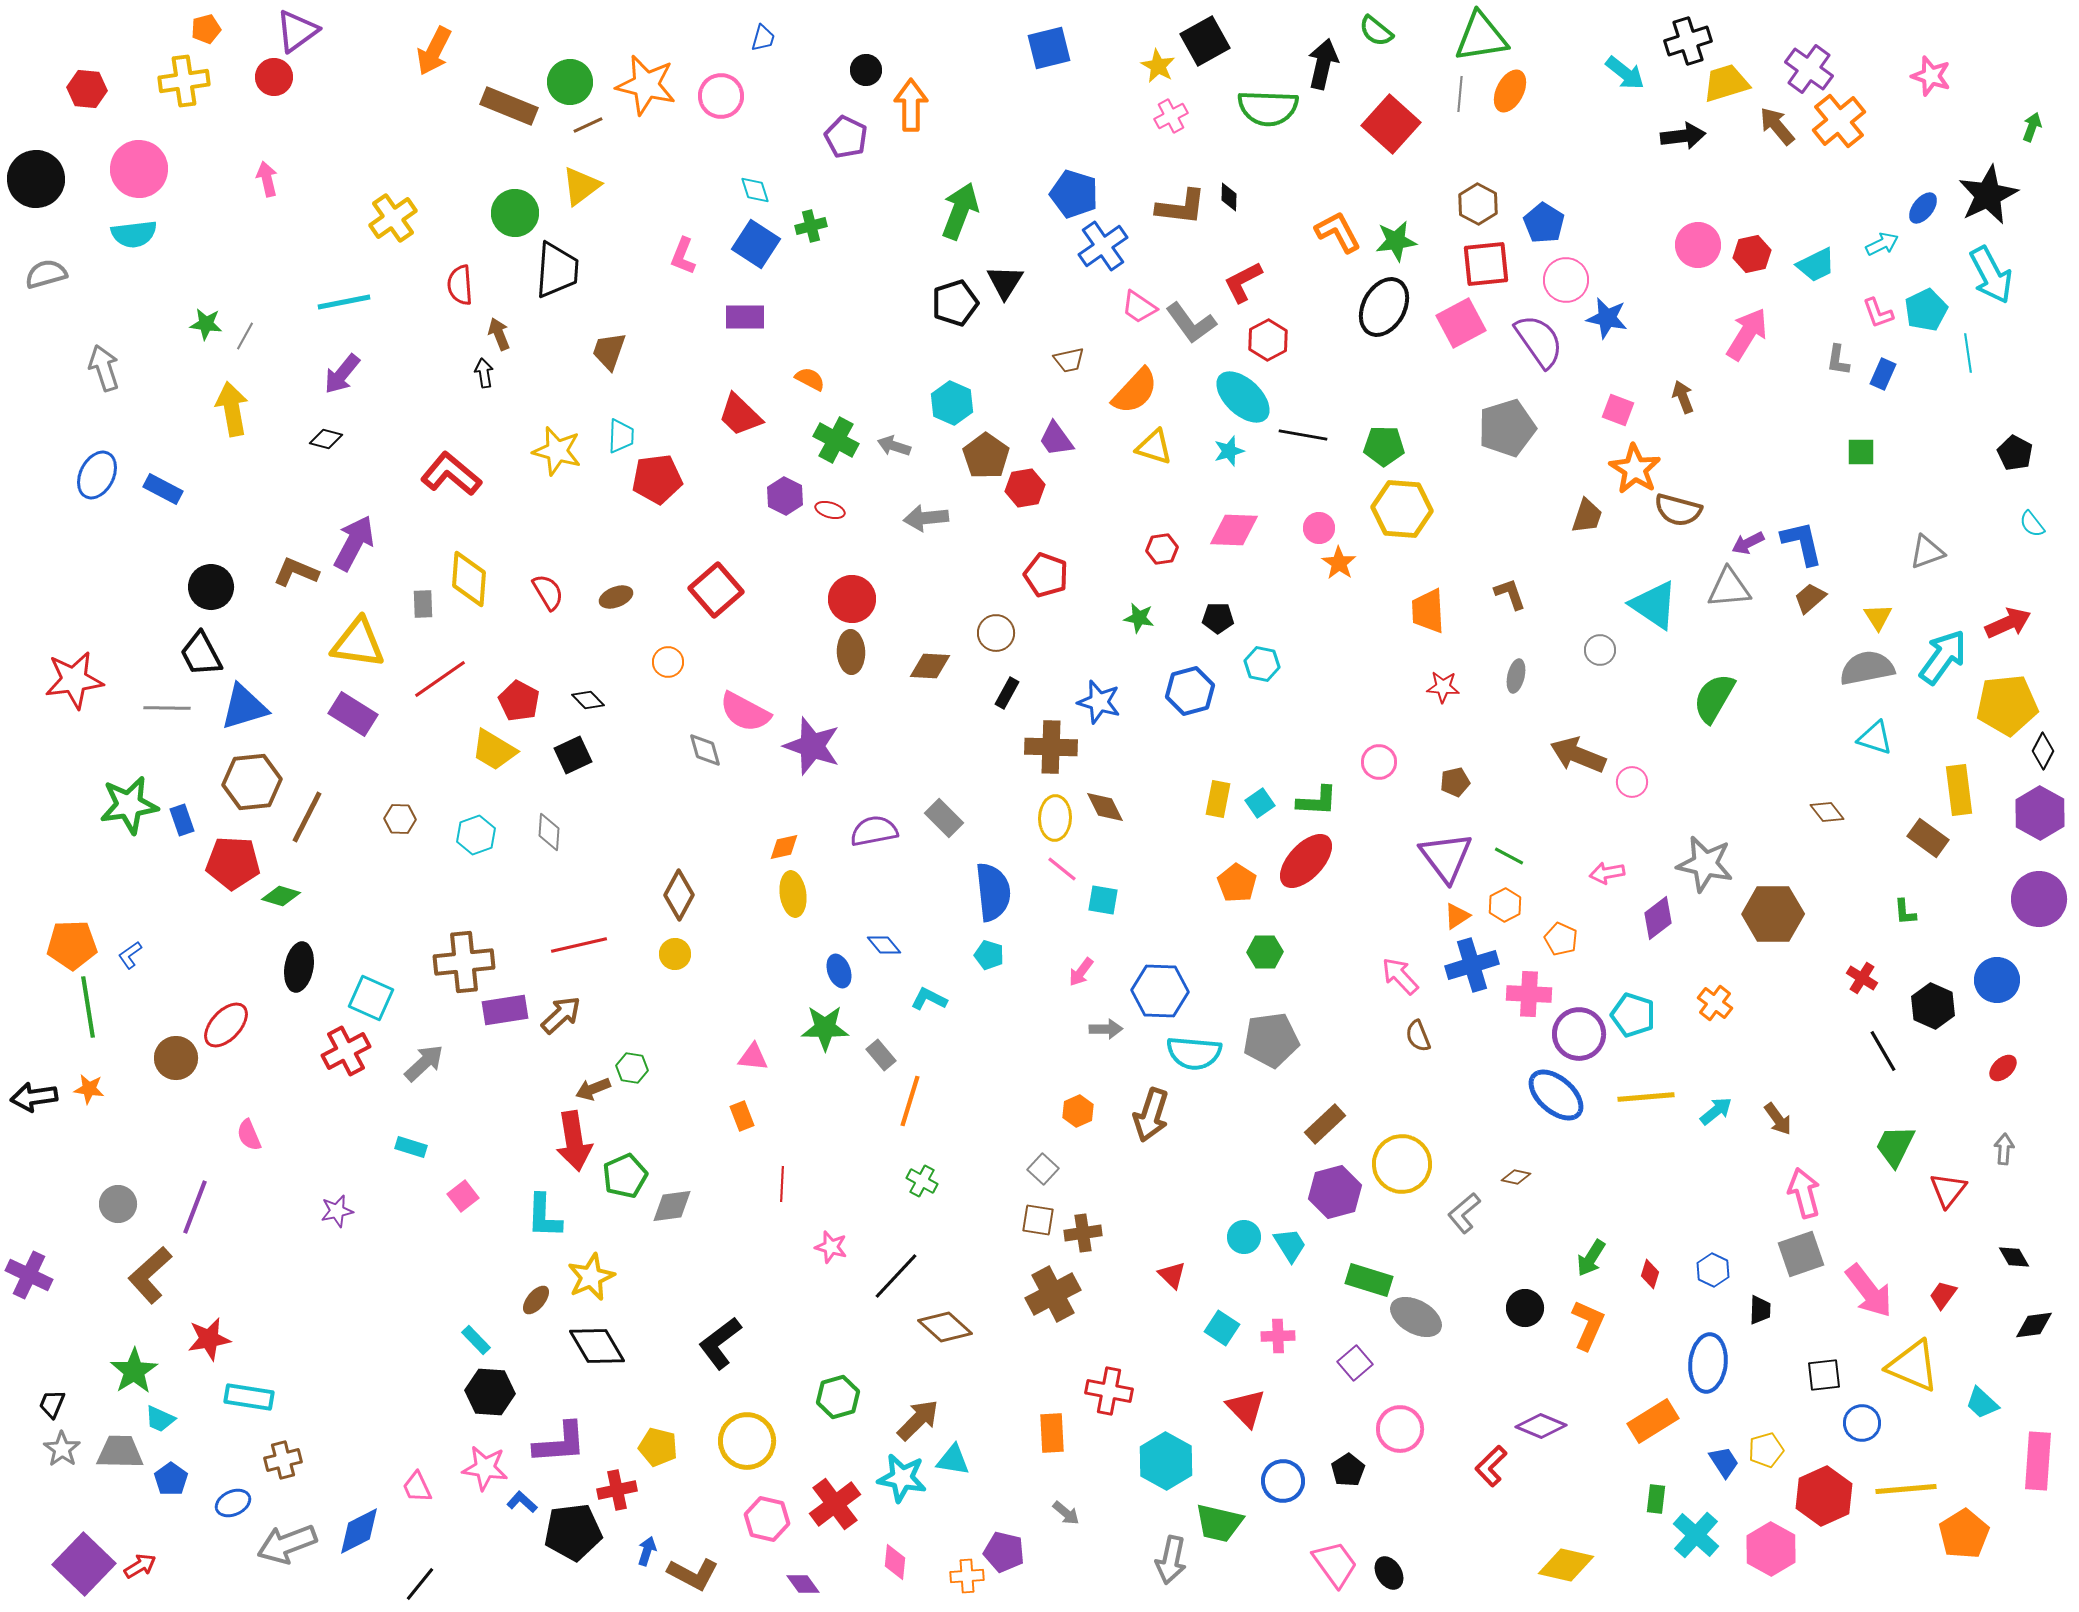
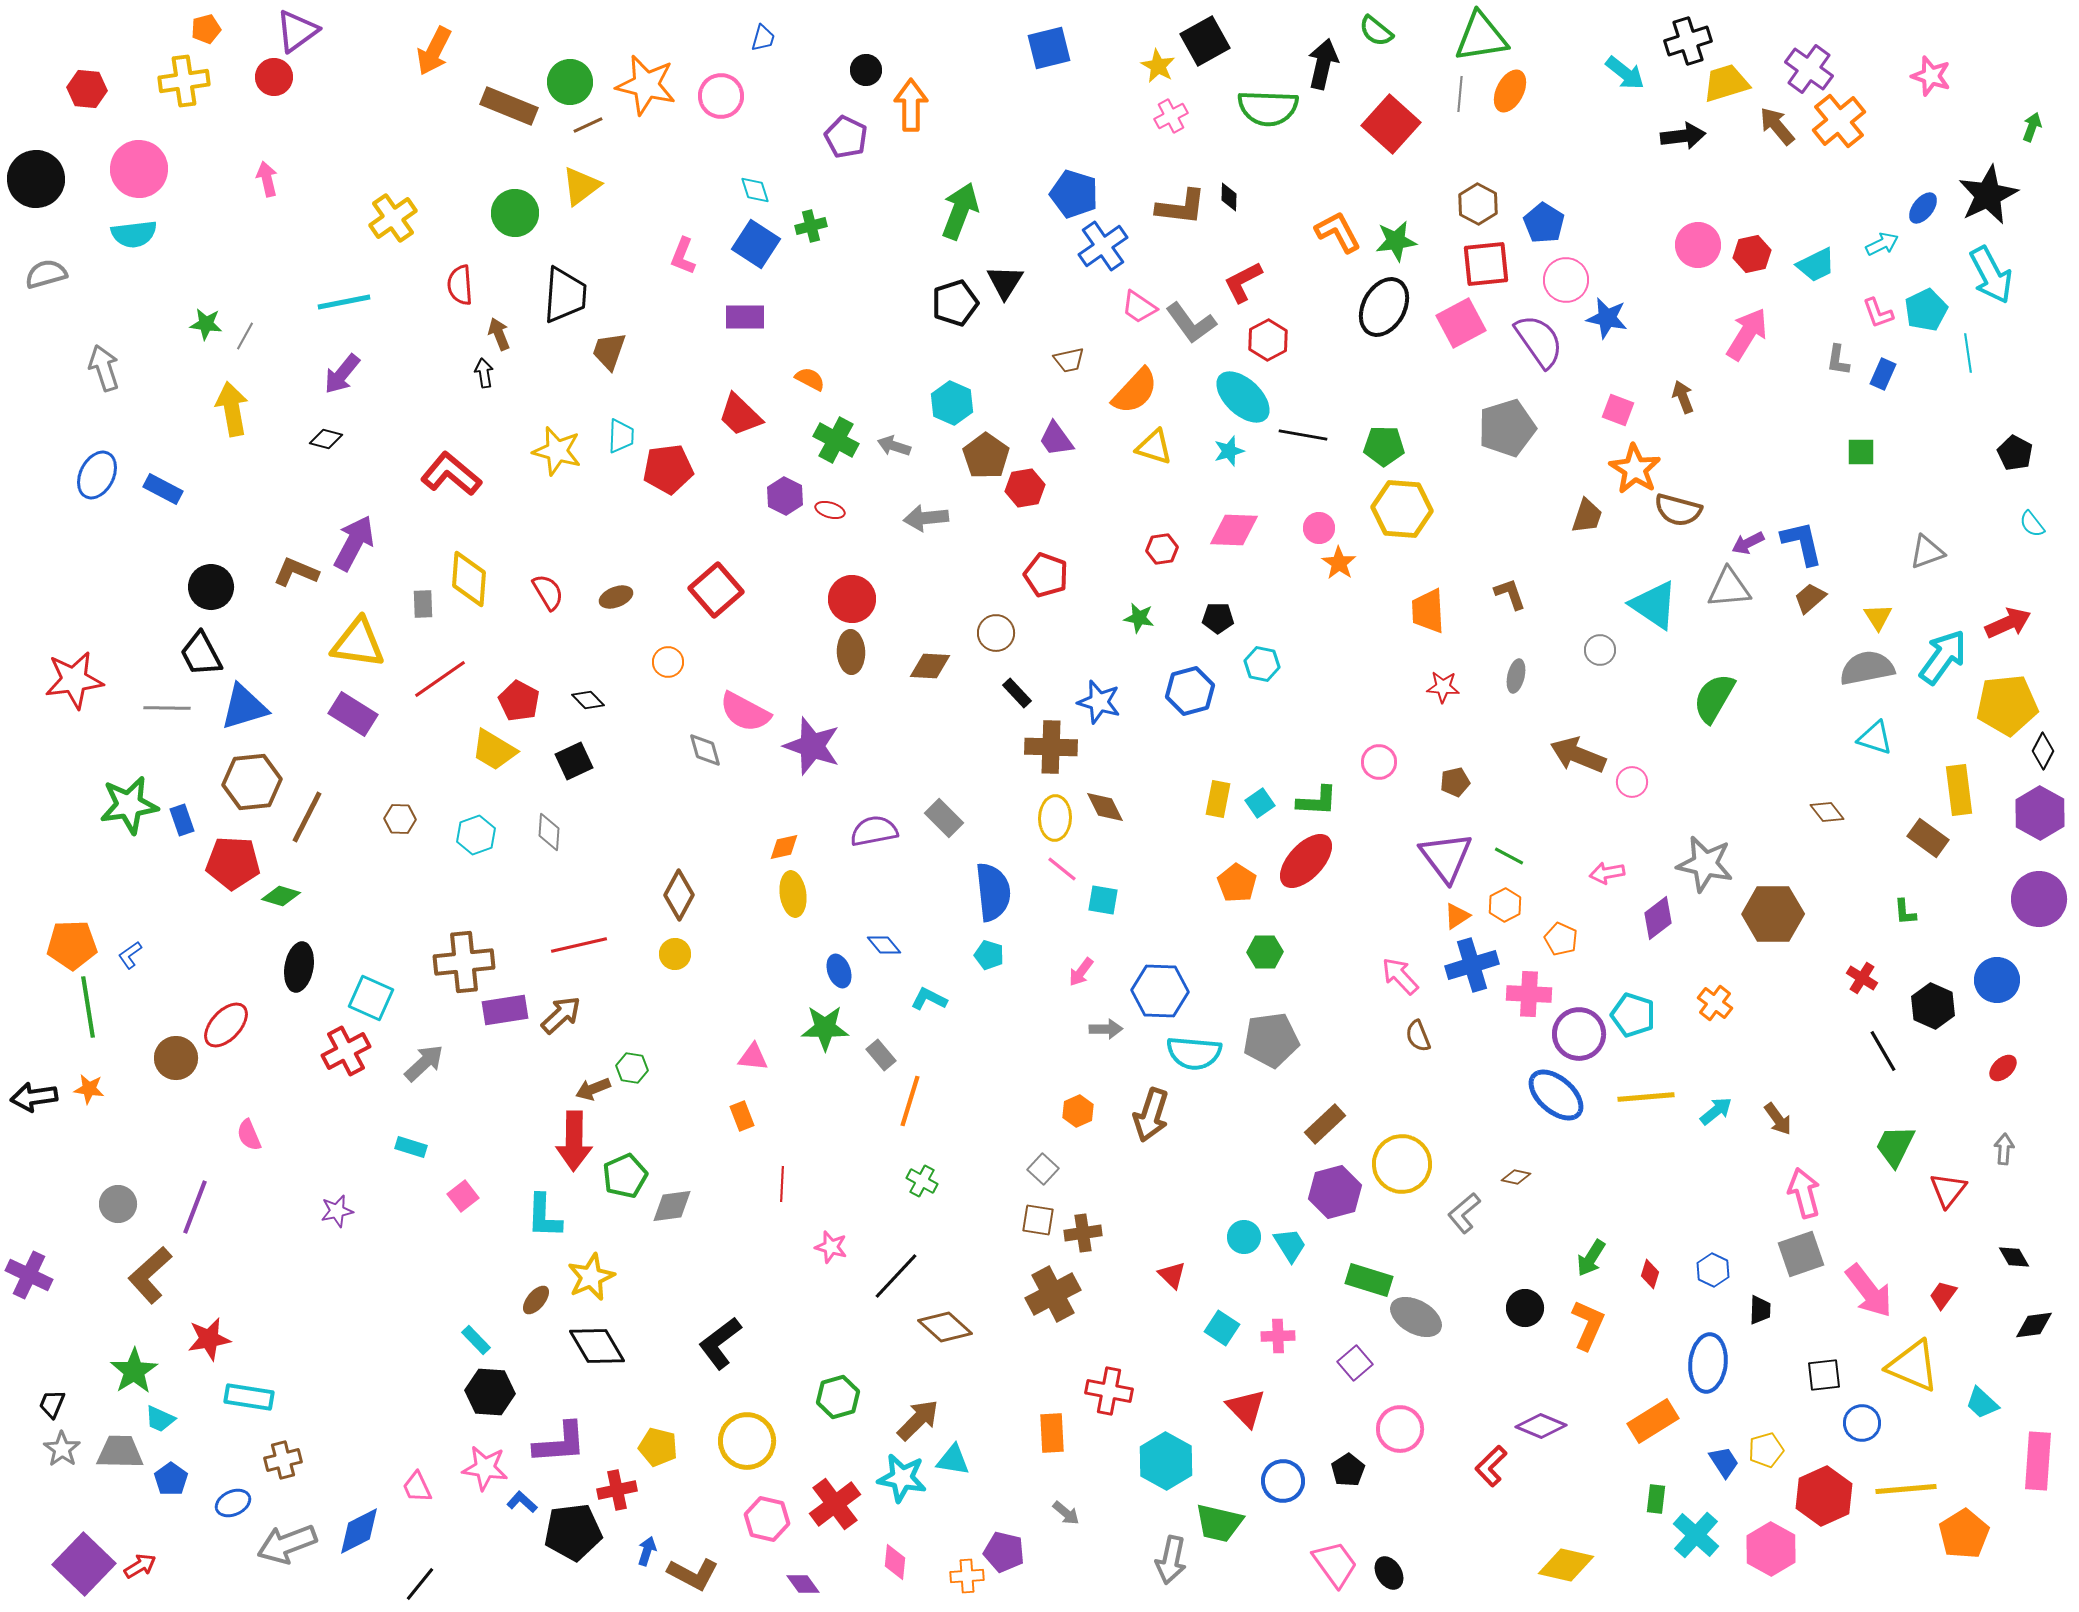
black trapezoid at (557, 270): moved 8 px right, 25 px down
red pentagon at (657, 479): moved 11 px right, 10 px up
black rectangle at (1007, 693): moved 10 px right; rotated 72 degrees counterclockwise
black square at (573, 755): moved 1 px right, 6 px down
red arrow at (574, 1141): rotated 10 degrees clockwise
